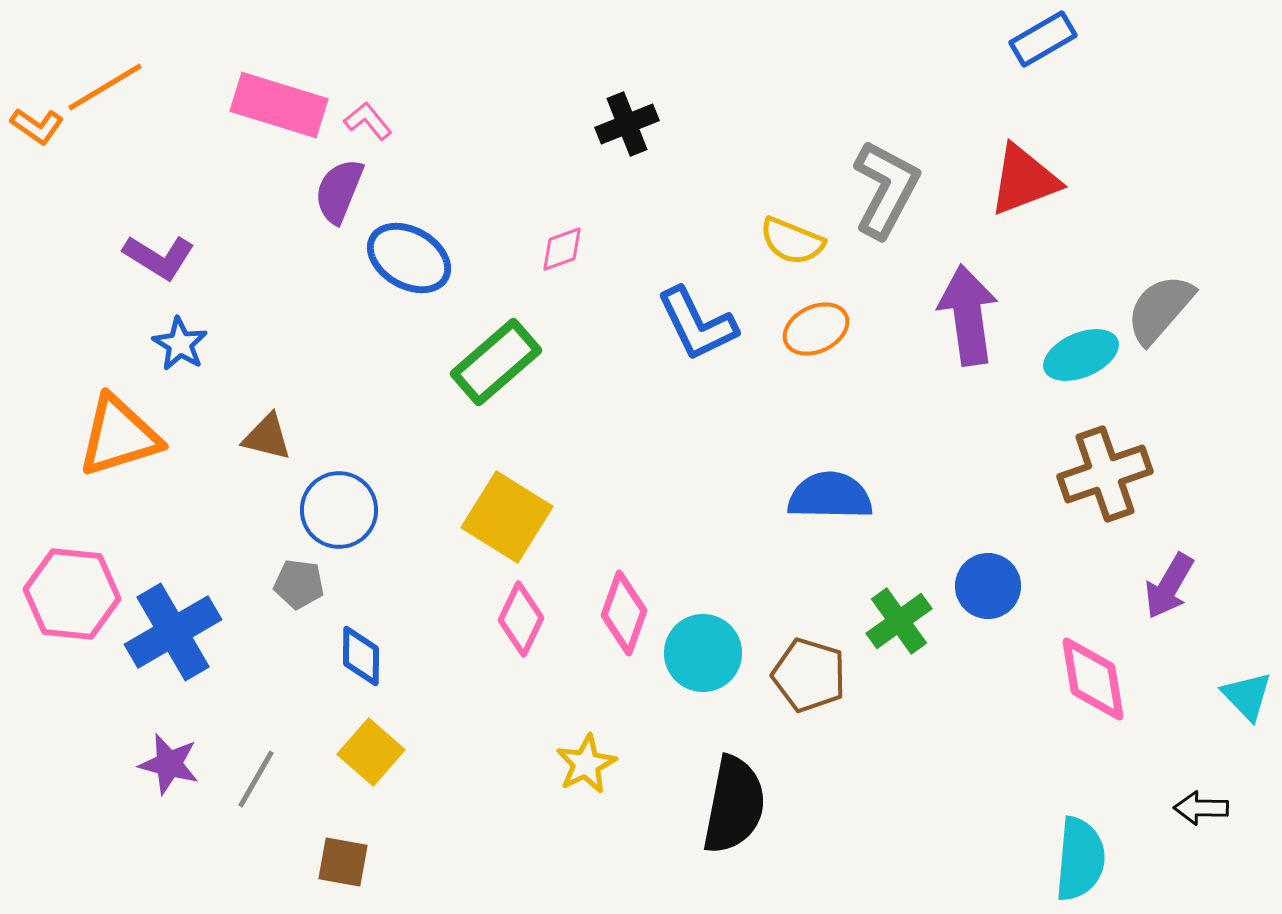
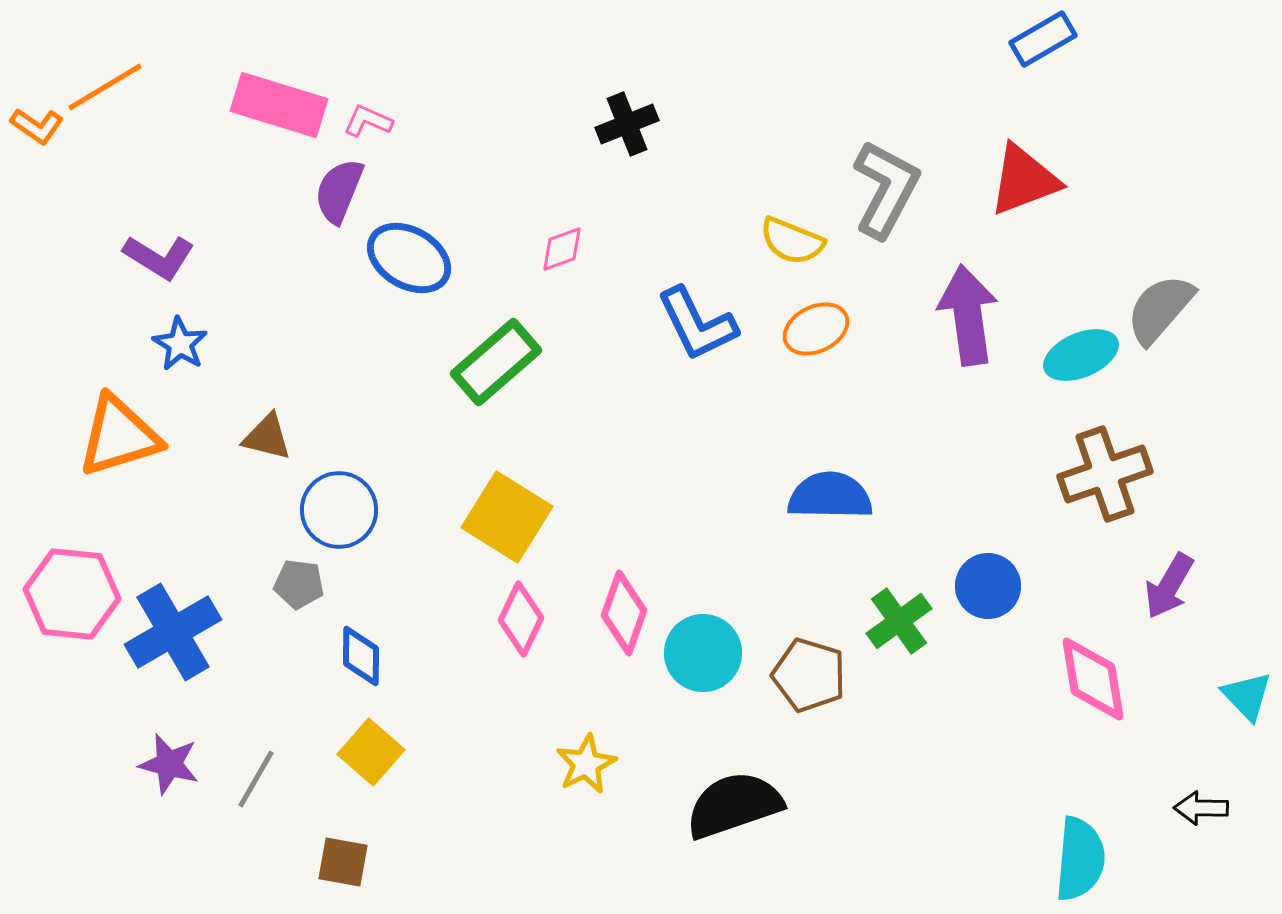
pink L-shape at (368, 121): rotated 27 degrees counterclockwise
black semicircle at (734, 805): rotated 120 degrees counterclockwise
